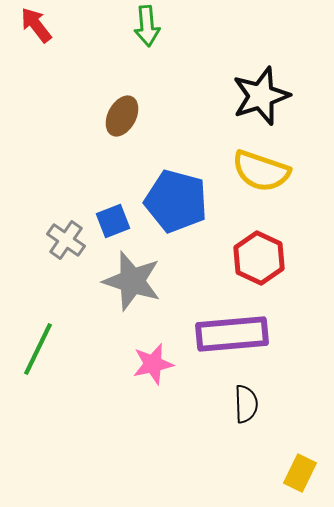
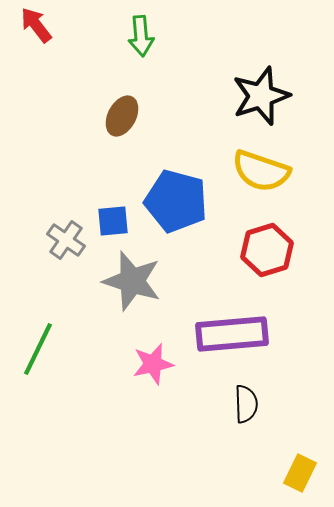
green arrow: moved 6 px left, 10 px down
blue square: rotated 16 degrees clockwise
red hexagon: moved 8 px right, 8 px up; rotated 18 degrees clockwise
